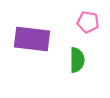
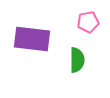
pink pentagon: rotated 20 degrees counterclockwise
